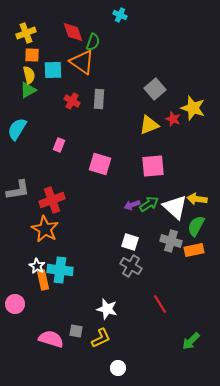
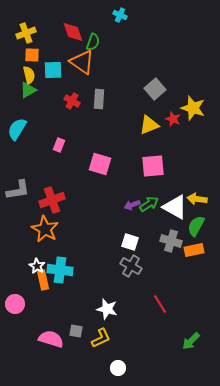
white triangle at (175, 207): rotated 12 degrees counterclockwise
